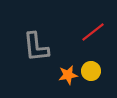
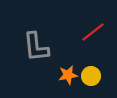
yellow circle: moved 5 px down
